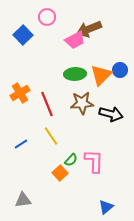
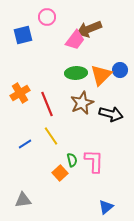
blue square: rotated 30 degrees clockwise
pink trapezoid: rotated 25 degrees counterclockwise
green ellipse: moved 1 px right, 1 px up
brown star: rotated 20 degrees counterclockwise
blue line: moved 4 px right
green semicircle: moved 1 px right; rotated 56 degrees counterclockwise
